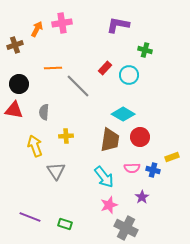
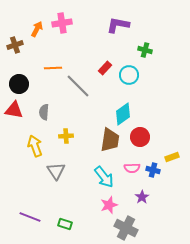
cyan diamond: rotated 65 degrees counterclockwise
